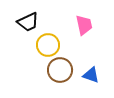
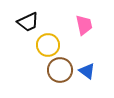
blue triangle: moved 4 px left, 4 px up; rotated 18 degrees clockwise
